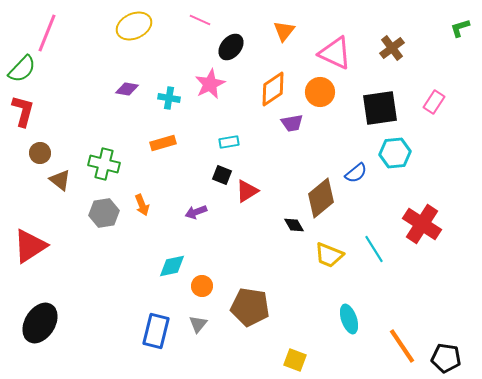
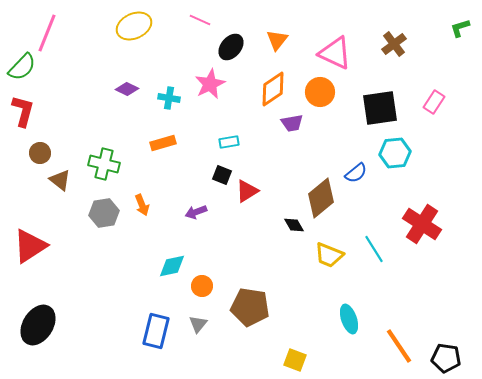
orange triangle at (284, 31): moved 7 px left, 9 px down
brown cross at (392, 48): moved 2 px right, 4 px up
green semicircle at (22, 69): moved 2 px up
purple diamond at (127, 89): rotated 15 degrees clockwise
black ellipse at (40, 323): moved 2 px left, 2 px down
orange line at (402, 346): moved 3 px left
